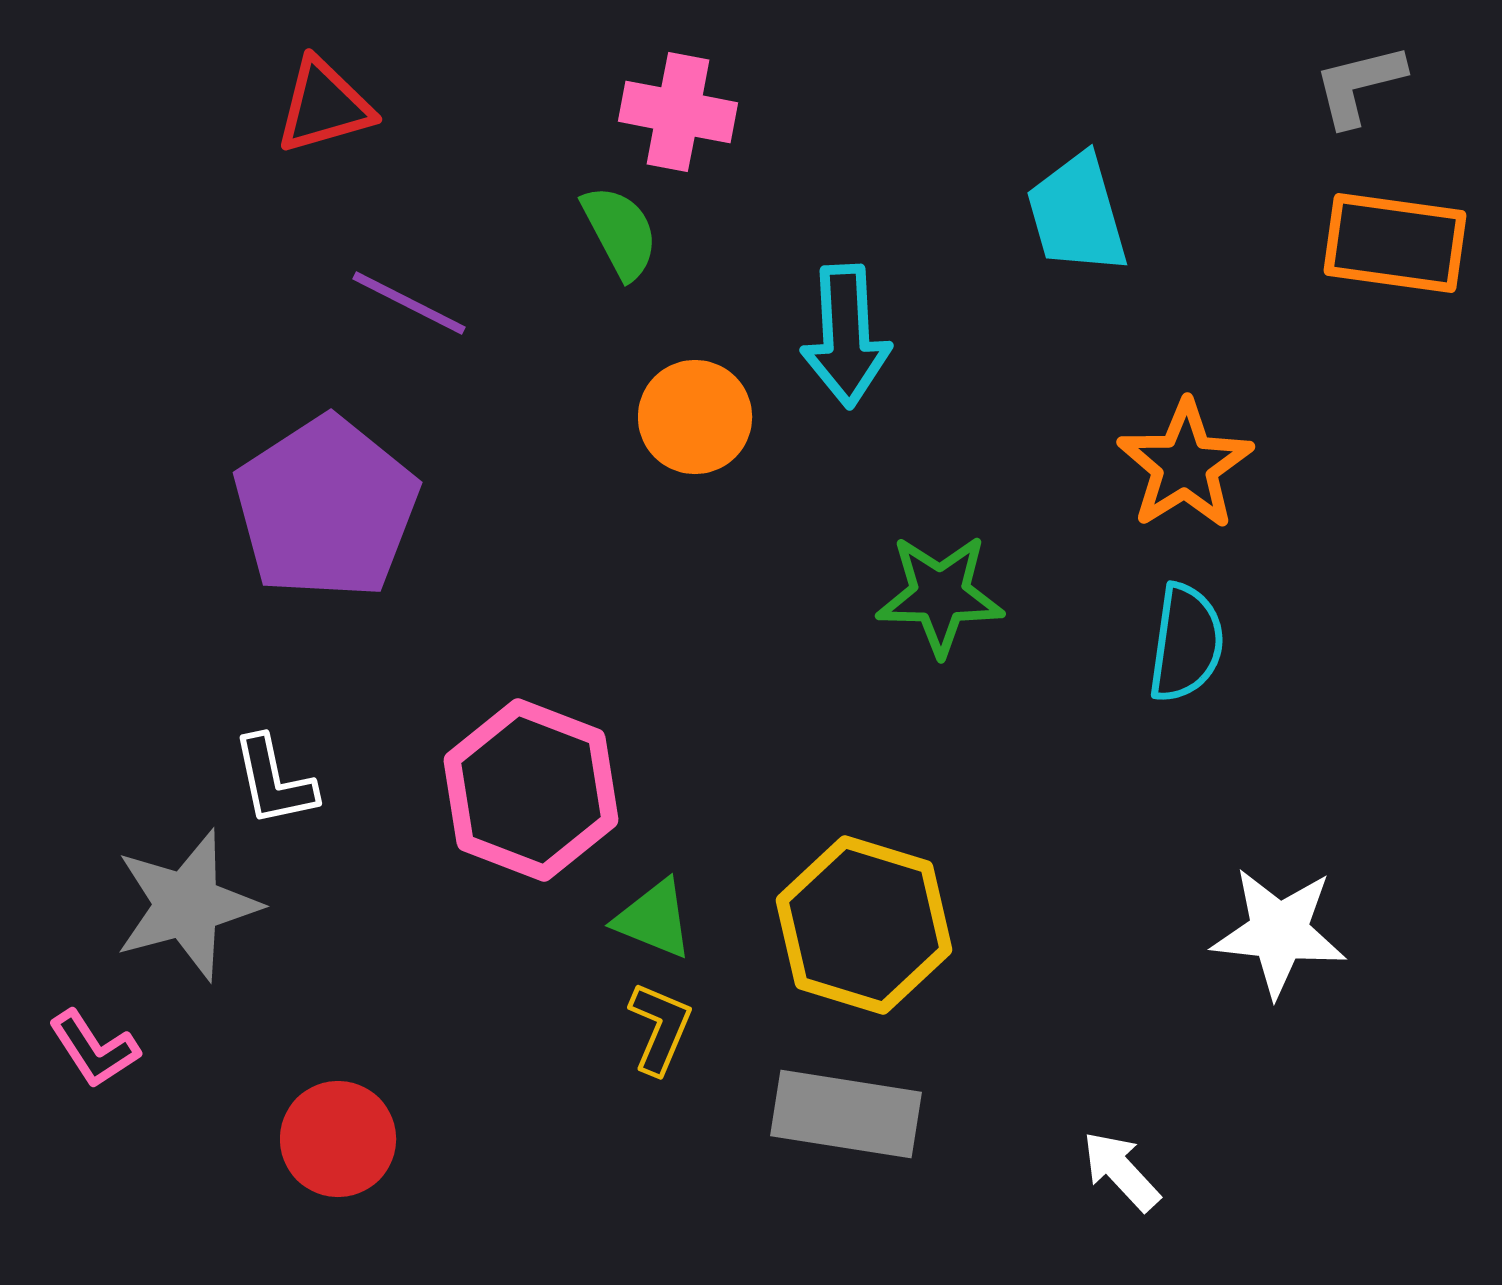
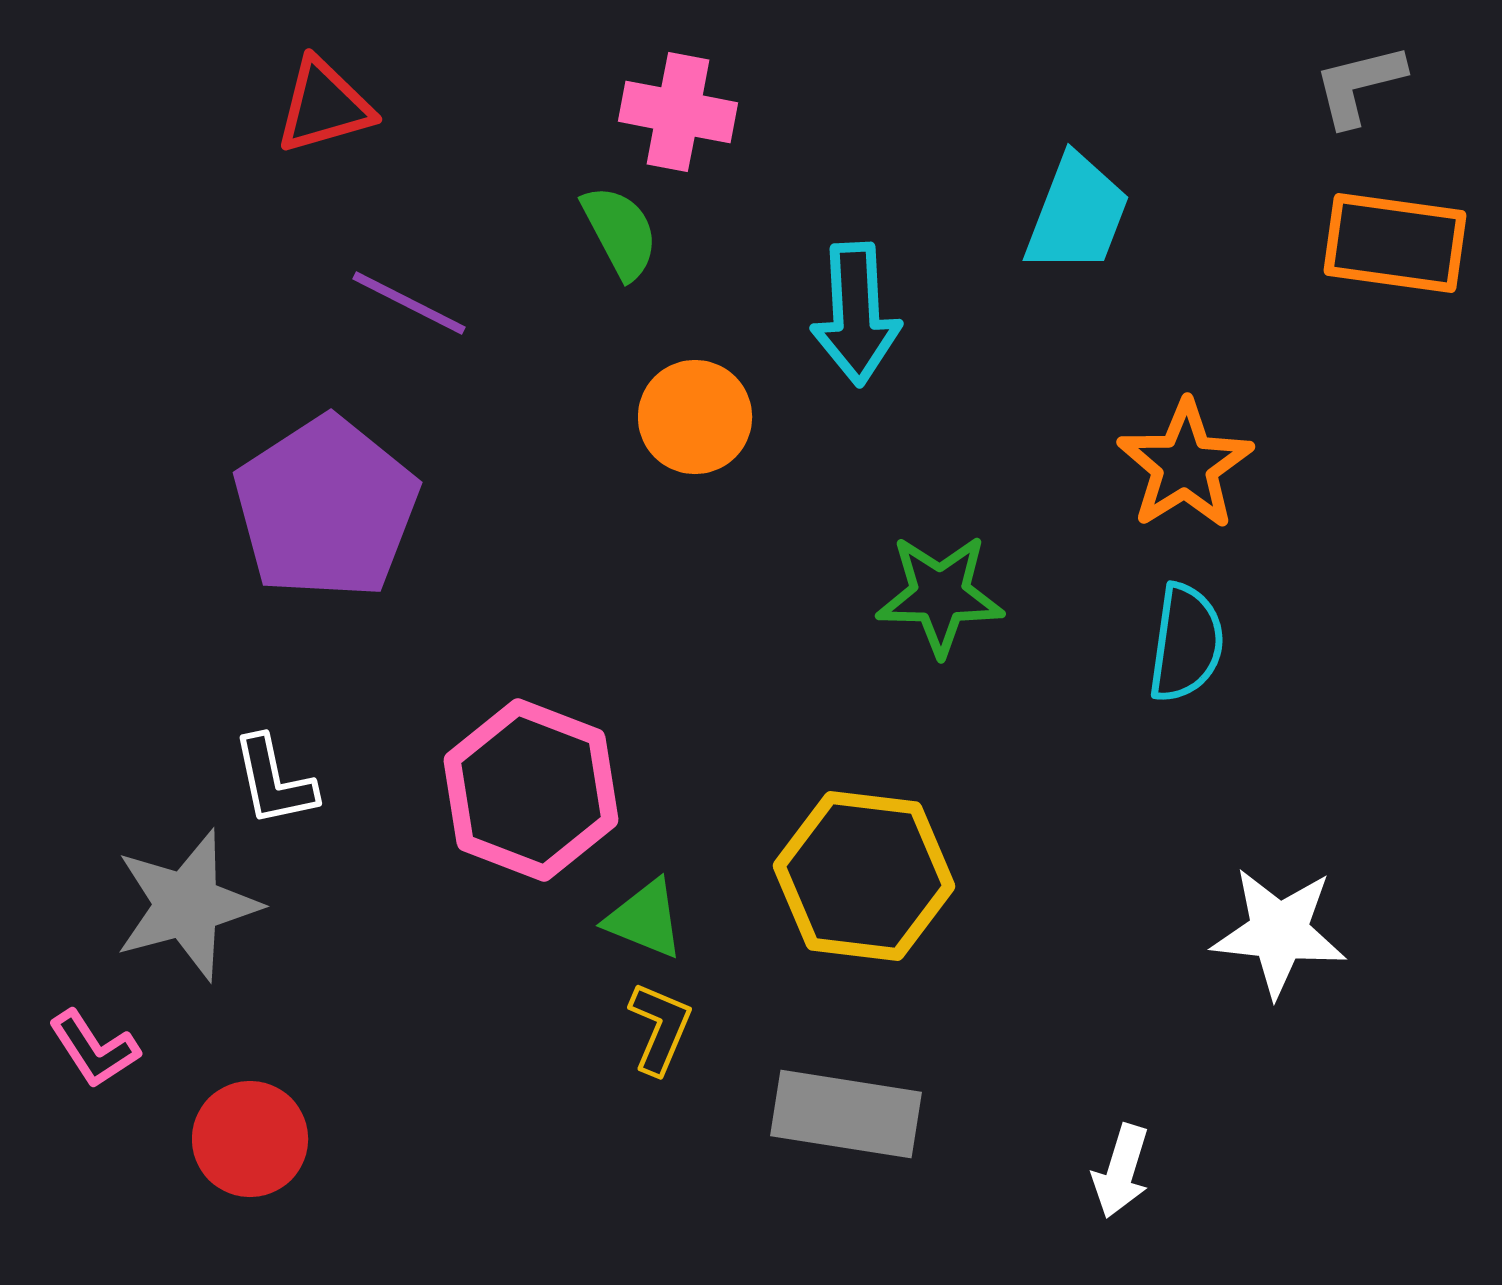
cyan trapezoid: rotated 143 degrees counterclockwise
cyan arrow: moved 10 px right, 22 px up
green triangle: moved 9 px left
yellow hexagon: moved 49 px up; rotated 10 degrees counterclockwise
red circle: moved 88 px left
white arrow: rotated 120 degrees counterclockwise
